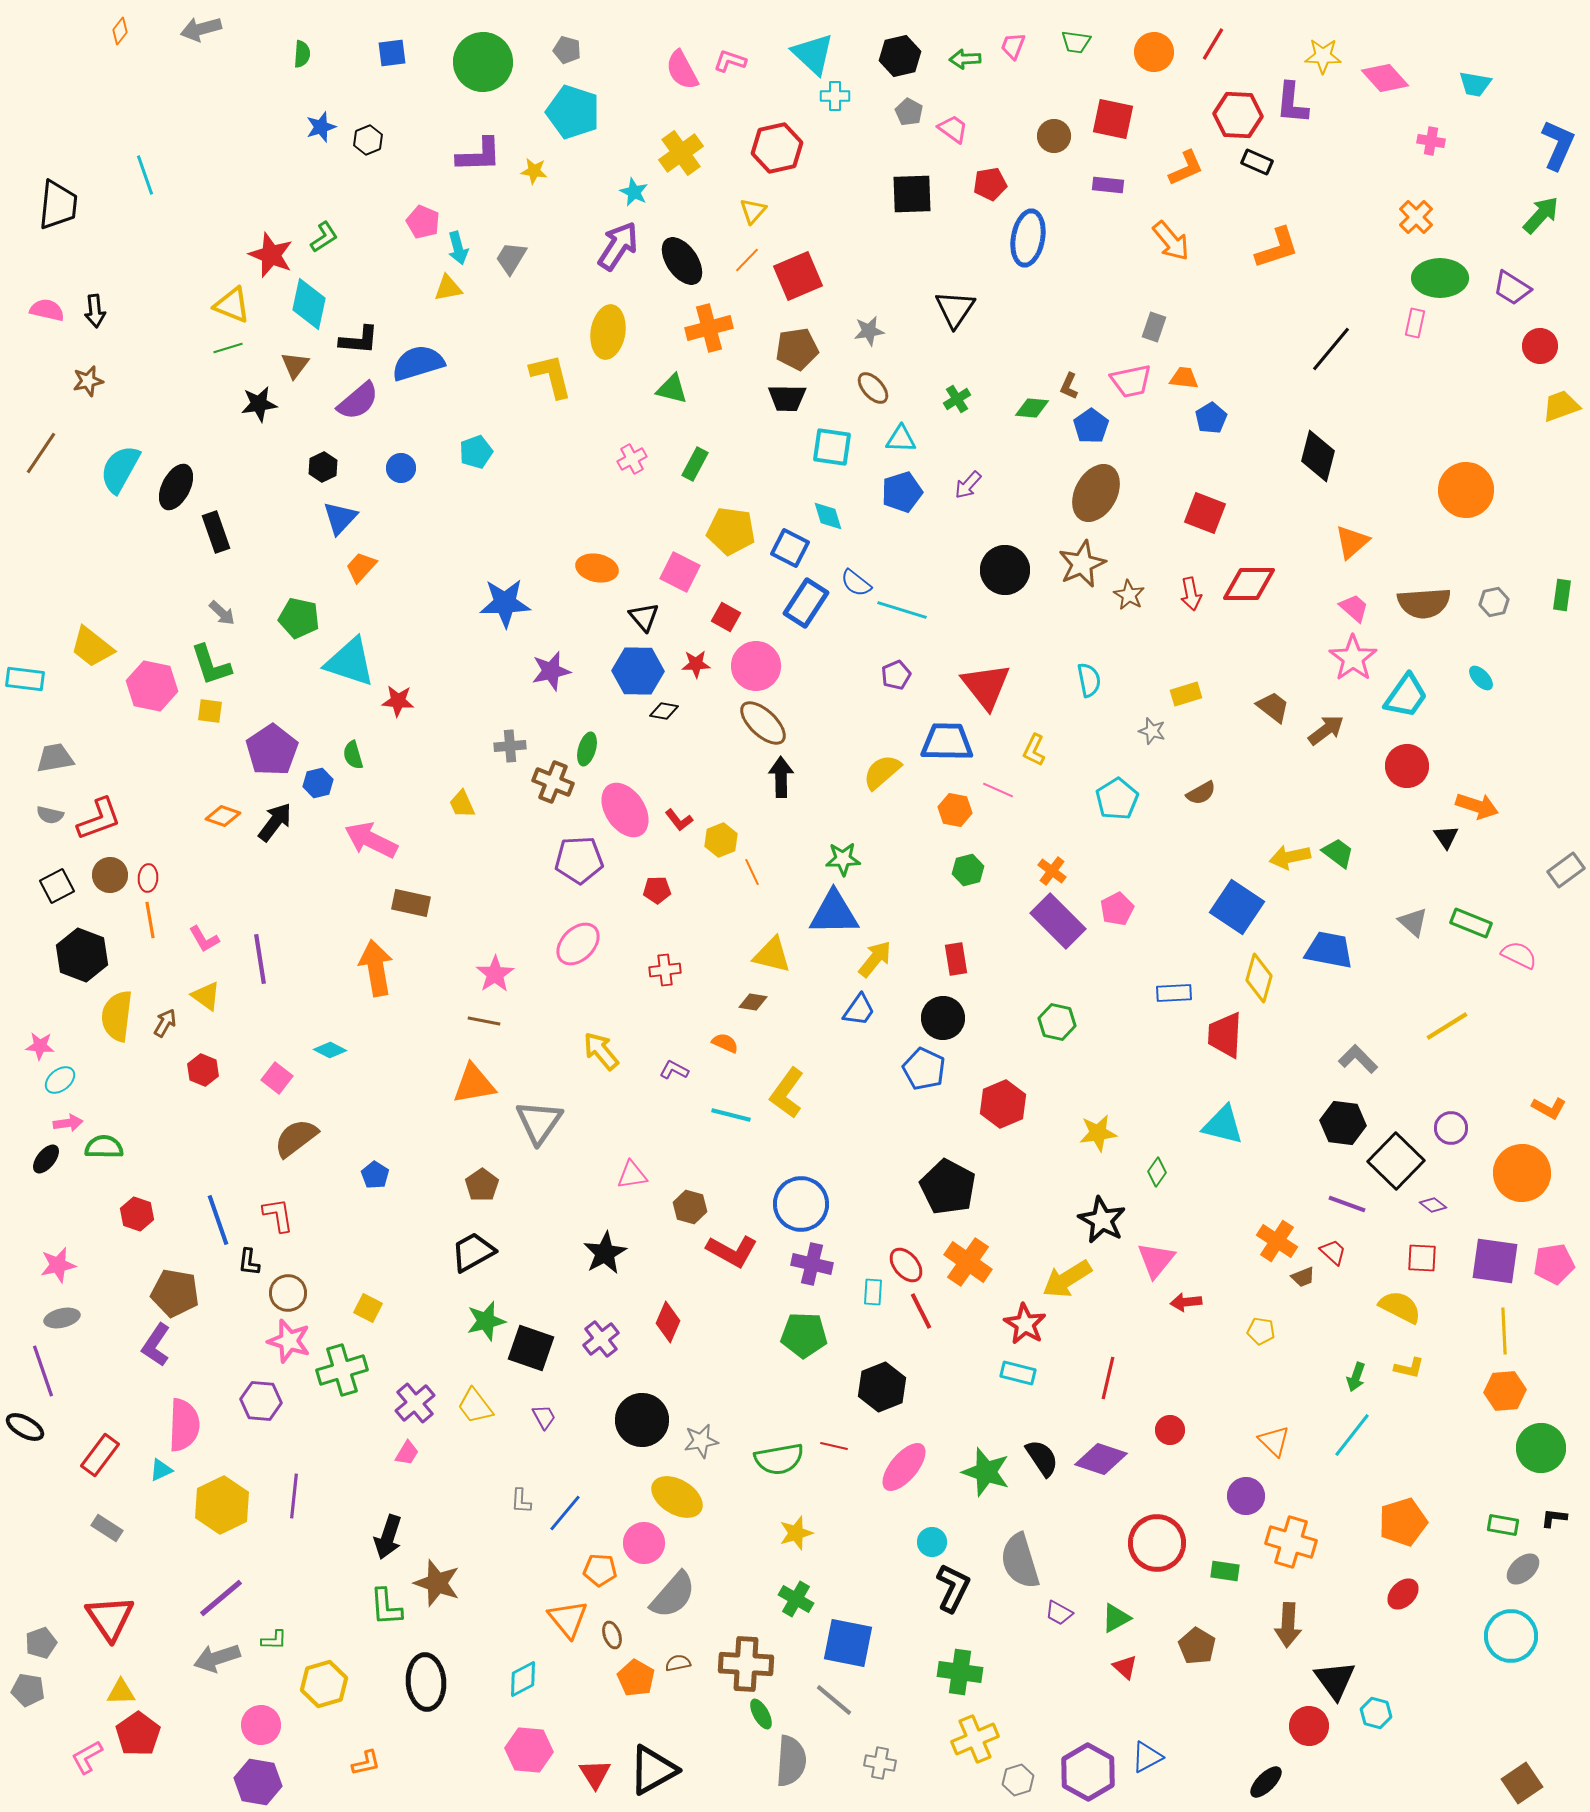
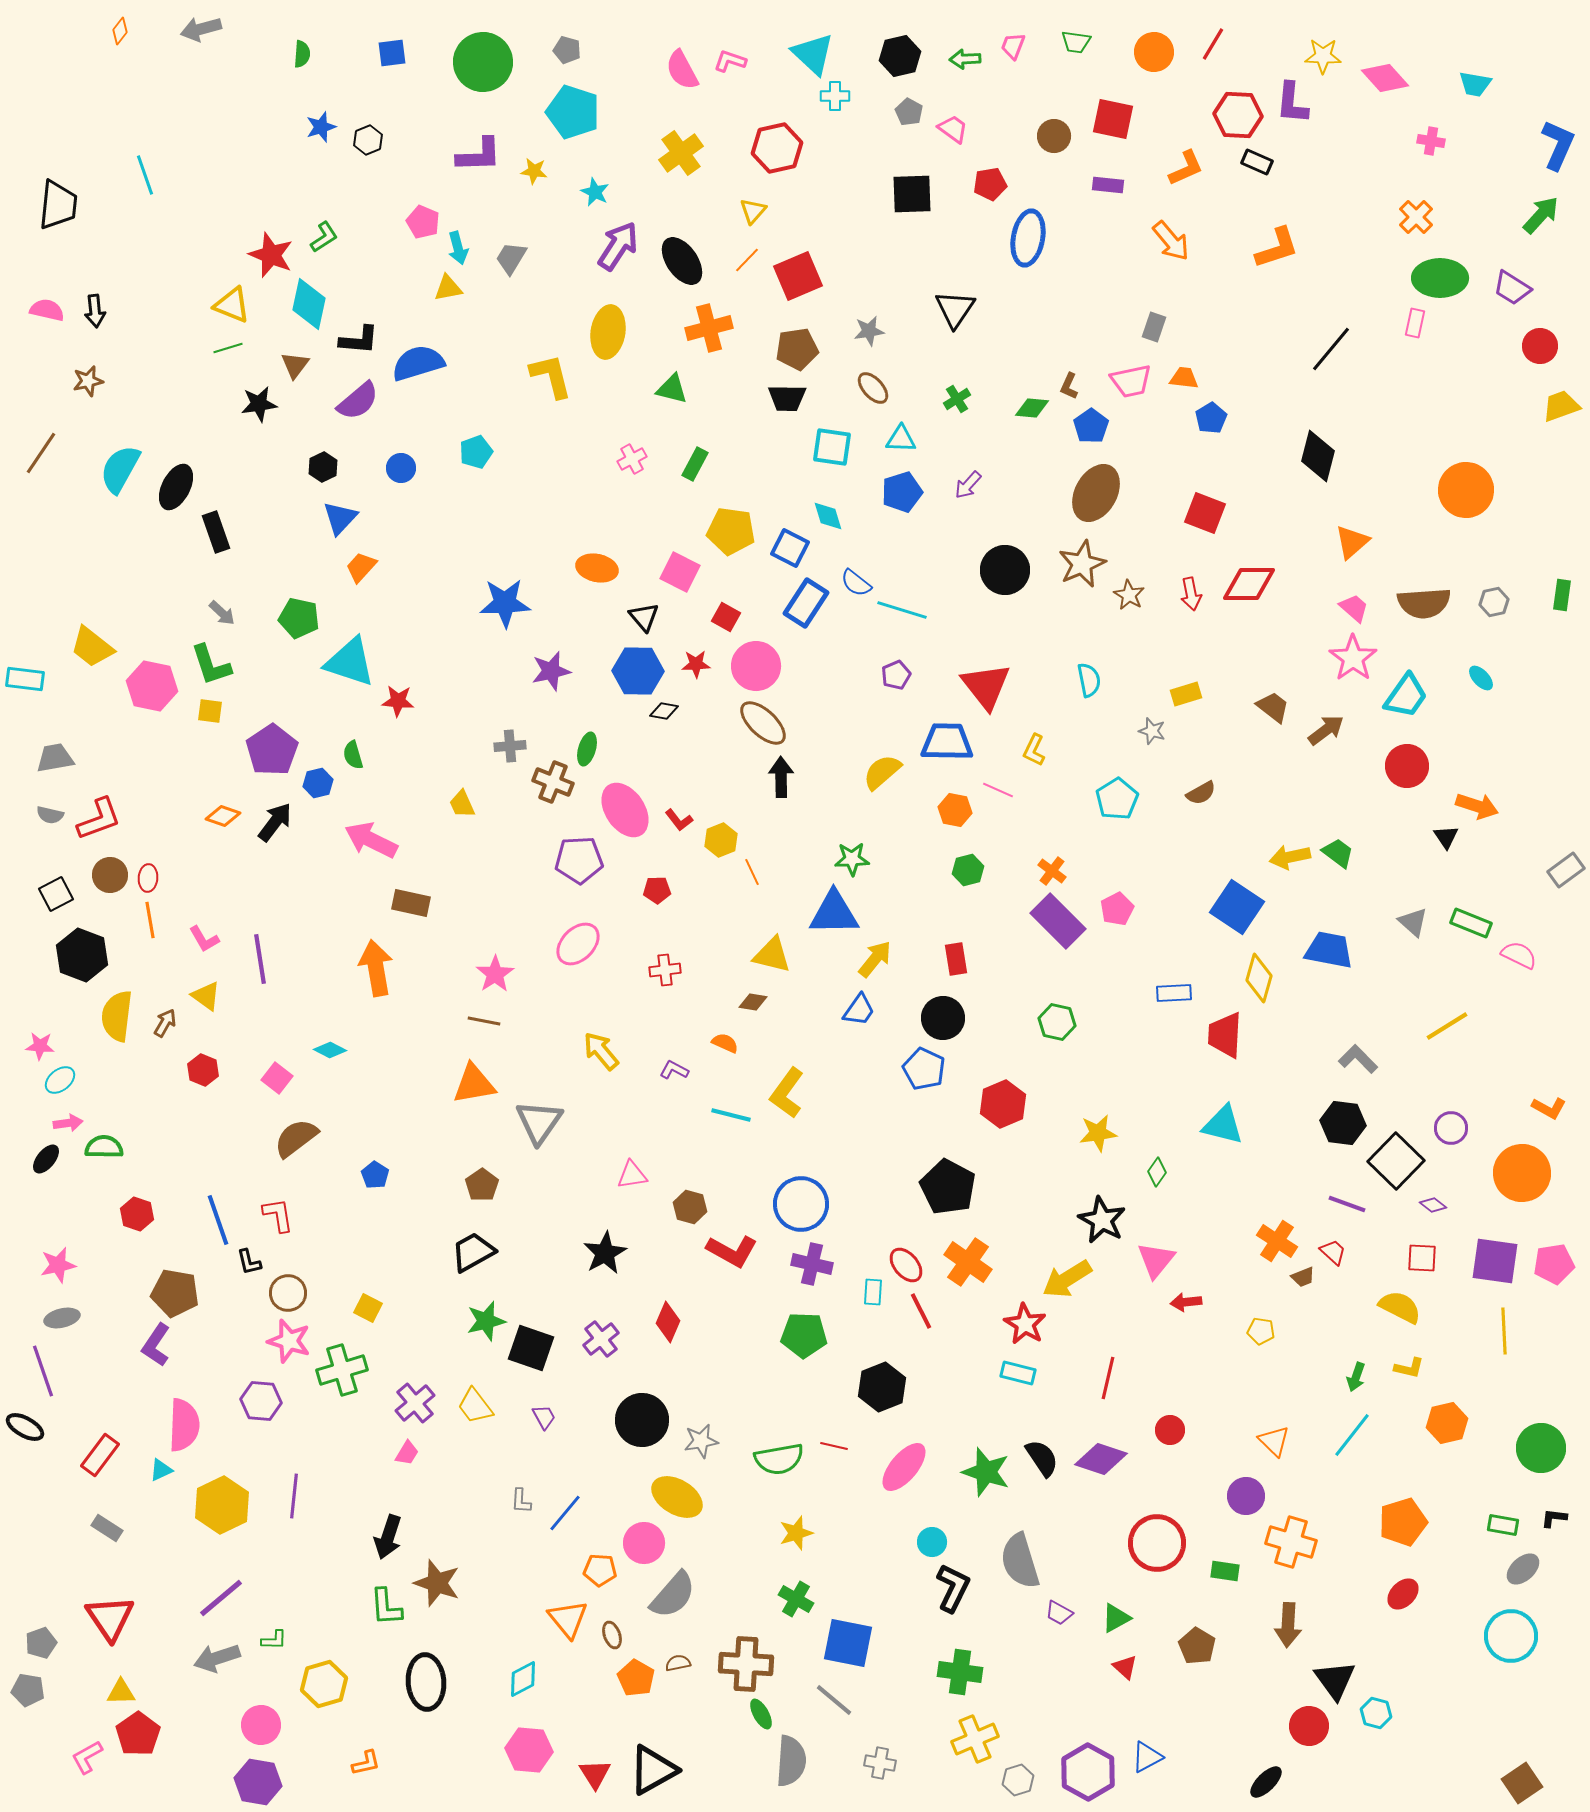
cyan star at (634, 192): moved 39 px left
green star at (843, 859): moved 9 px right
black square at (57, 886): moved 1 px left, 8 px down
black L-shape at (249, 1262): rotated 20 degrees counterclockwise
orange hexagon at (1505, 1391): moved 58 px left, 32 px down; rotated 9 degrees counterclockwise
